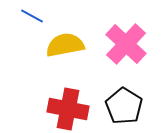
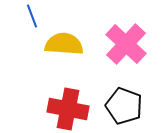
blue line: rotated 40 degrees clockwise
yellow semicircle: moved 1 px left, 1 px up; rotated 15 degrees clockwise
black pentagon: rotated 12 degrees counterclockwise
